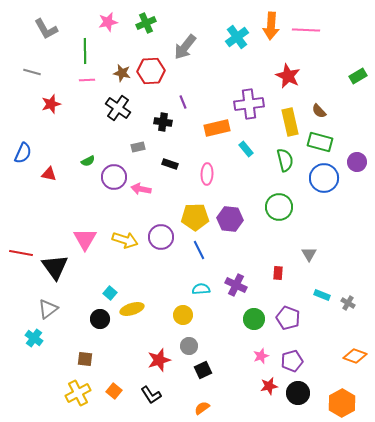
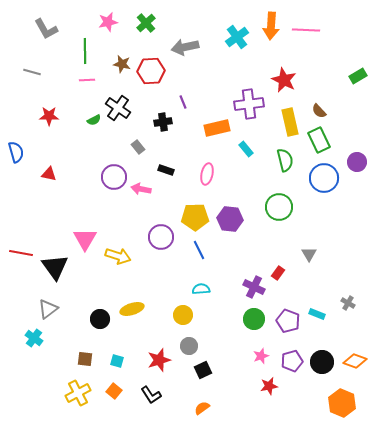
green cross at (146, 23): rotated 18 degrees counterclockwise
gray arrow at (185, 47): rotated 40 degrees clockwise
brown star at (122, 73): moved 9 px up
red star at (288, 76): moved 4 px left, 4 px down
red star at (51, 104): moved 2 px left, 12 px down; rotated 18 degrees clockwise
black cross at (163, 122): rotated 18 degrees counterclockwise
green rectangle at (320, 142): moved 1 px left, 2 px up; rotated 50 degrees clockwise
gray rectangle at (138, 147): rotated 64 degrees clockwise
blue semicircle at (23, 153): moved 7 px left, 1 px up; rotated 40 degrees counterclockwise
green semicircle at (88, 161): moved 6 px right, 41 px up
black rectangle at (170, 164): moved 4 px left, 6 px down
pink ellipse at (207, 174): rotated 10 degrees clockwise
yellow arrow at (125, 240): moved 7 px left, 16 px down
red rectangle at (278, 273): rotated 32 degrees clockwise
purple cross at (236, 285): moved 18 px right, 2 px down
cyan square at (110, 293): moved 7 px right, 68 px down; rotated 24 degrees counterclockwise
cyan rectangle at (322, 295): moved 5 px left, 19 px down
purple pentagon at (288, 318): moved 3 px down
orange diamond at (355, 356): moved 5 px down
black circle at (298, 393): moved 24 px right, 31 px up
orange hexagon at (342, 403): rotated 8 degrees counterclockwise
